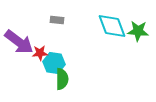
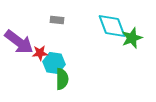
green star: moved 6 px left, 7 px down; rotated 25 degrees counterclockwise
